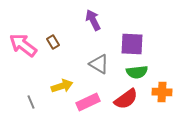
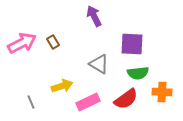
purple arrow: moved 1 px right, 4 px up
pink arrow: moved 1 px left, 2 px up; rotated 116 degrees clockwise
green semicircle: moved 1 px right, 1 px down
